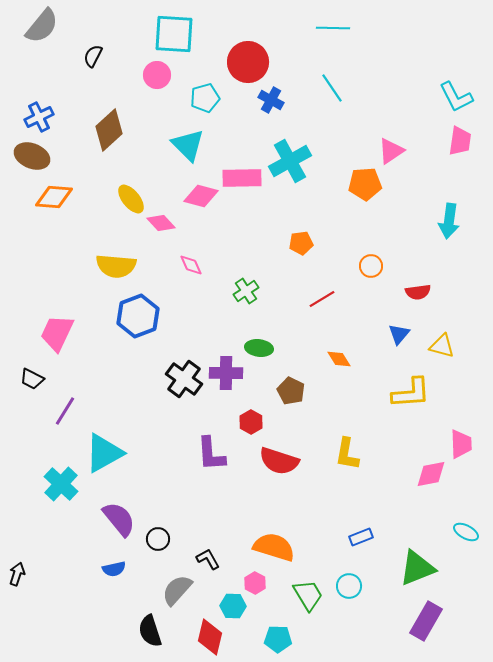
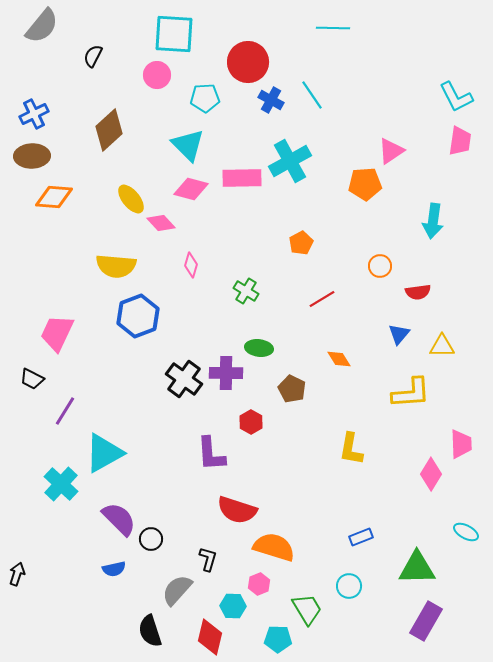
cyan line at (332, 88): moved 20 px left, 7 px down
cyan pentagon at (205, 98): rotated 12 degrees clockwise
blue cross at (39, 117): moved 5 px left, 3 px up
brown ellipse at (32, 156): rotated 24 degrees counterclockwise
pink diamond at (201, 196): moved 10 px left, 7 px up
cyan arrow at (449, 221): moved 16 px left
orange pentagon at (301, 243): rotated 20 degrees counterclockwise
pink diamond at (191, 265): rotated 40 degrees clockwise
orange circle at (371, 266): moved 9 px right
green cross at (246, 291): rotated 25 degrees counterclockwise
yellow triangle at (442, 346): rotated 16 degrees counterclockwise
brown pentagon at (291, 391): moved 1 px right, 2 px up
yellow L-shape at (347, 454): moved 4 px right, 5 px up
red semicircle at (279, 461): moved 42 px left, 49 px down
pink diamond at (431, 474): rotated 48 degrees counterclockwise
purple semicircle at (119, 519): rotated 6 degrees counterclockwise
black circle at (158, 539): moved 7 px left
black L-shape at (208, 559): rotated 45 degrees clockwise
green triangle at (417, 568): rotated 21 degrees clockwise
pink hexagon at (255, 583): moved 4 px right, 1 px down; rotated 10 degrees clockwise
green trapezoid at (308, 595): moved 1 px left, 14 px down
